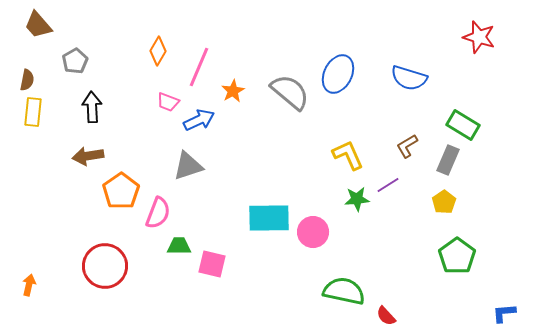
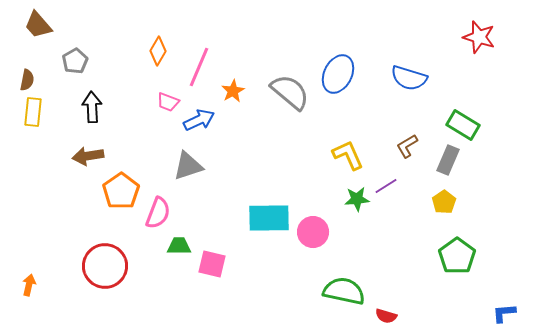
purple line: moved 2 px left, 1 px down
red semicircle: rotated 30 degrees counterclockwise
